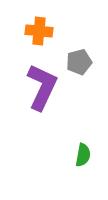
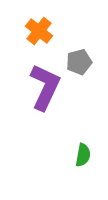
orange cross: rotated 32 degrees clockwise
purple L-shape: moved 3 px right
